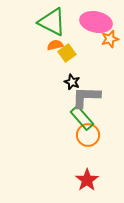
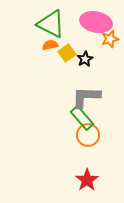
green triangle: moved 1 px left, 2 px down
orange semicircle: moved 5 px left
black star: moved 13 px right, 23 px up; rotated 21 degrees clockwise
